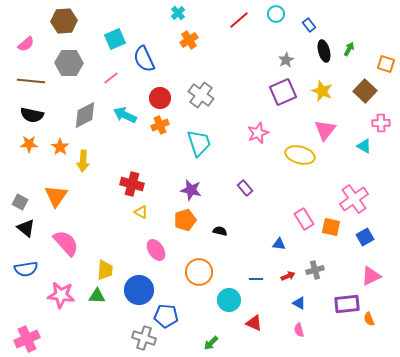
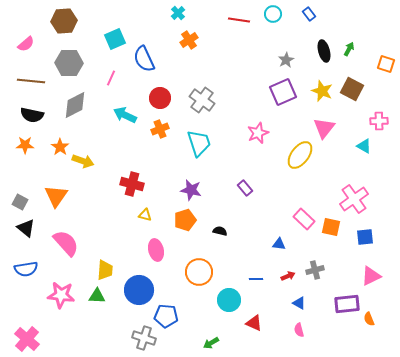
cyan circle at (276, 14): moved 3 px left
red line at (239, 20): rotated 50 degrees clockwise
blue rectangle at (309, 25): moved 11 px up
pink line at (111, 78): rotated 28 degrees counterclockwise
brown square at (365, 91): moved 13 px left, 2 px up; rotated 15 degrees counterclockwise
gray cross at (201, 95): moved 1 px right, 5 px down
gray diamond at (85, 115): moved 10 px left, 10 px up
pink cross at (381, 123): moved 2 px left, 2 px up
orange cross at (160, 125): moved 4 px down
pink triangle at (325, 130): moved 1 px left, 2 px up
orange star at (29, 144): moved 4 px left, 1 px down
yellow ellipse at (300, 155): rotated 68 degrees counterclockwise
yellow arrow at (83, 161): rotated 75 degrees counterclockwise
yellow triangle at (141, 212): moved 4 px right, 3 px down; rotated 16 degrees counterclockwise
pink rectangle at (304, 219): rotated 15 degrees counterclockwise
blue square at (365, 237): rotated 24 degrees clockwise
pink ellipse at (156, 250): rotated 20 degrees clockwise
pink cross at (27, 339): rotated 25 degrees counterclockwise
green arrow at (211, 343): rotated 14 degrees clockwise
